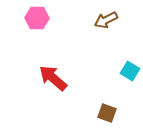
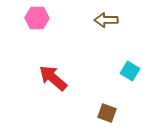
brown arrow: rotated 25 degrees clockwise
